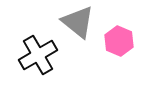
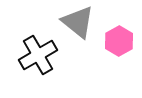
pink hexagon: rotated 8 degrees clockwise
